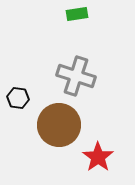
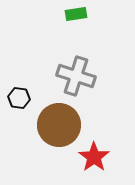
green rectangle: moved 1 px left
black hexagon: moved 1 px right
red star: moved 4 px left
